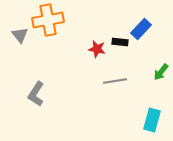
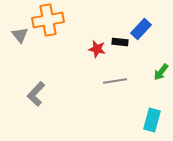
gray L-shape: rotated 10 degrees clockwise
